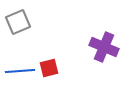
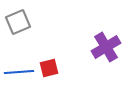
purple cross: moved 2 px right; rotated 36 degrees clockwise
blue line: moved 1 px left, 1 px down
